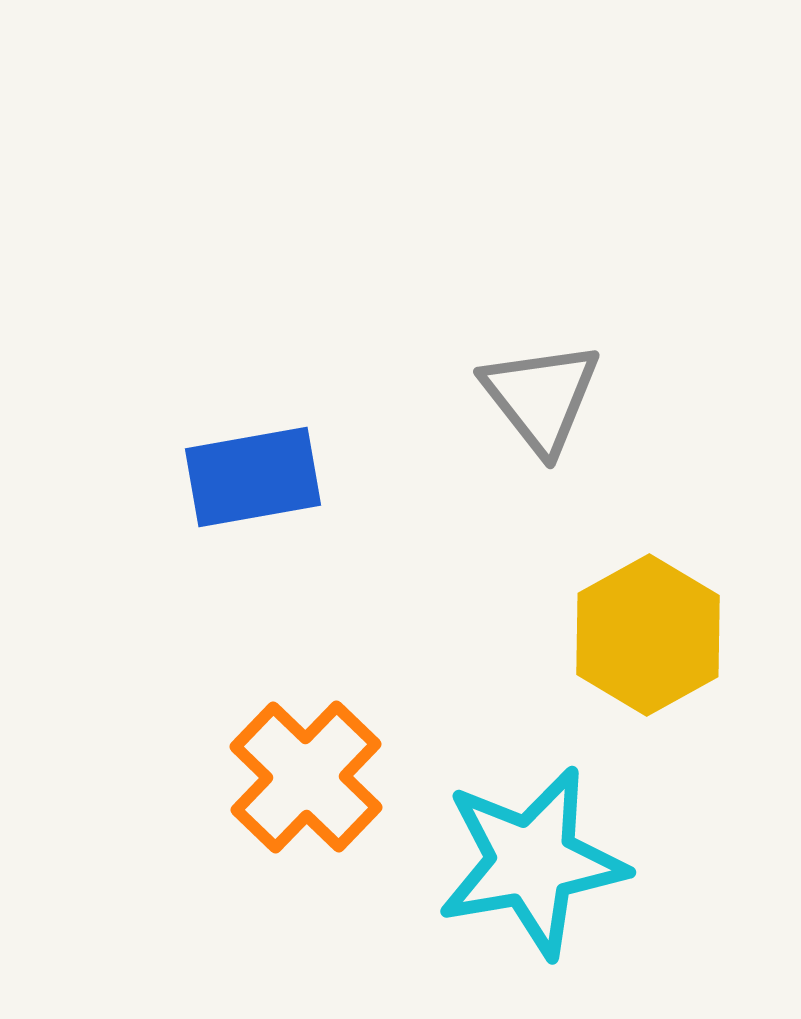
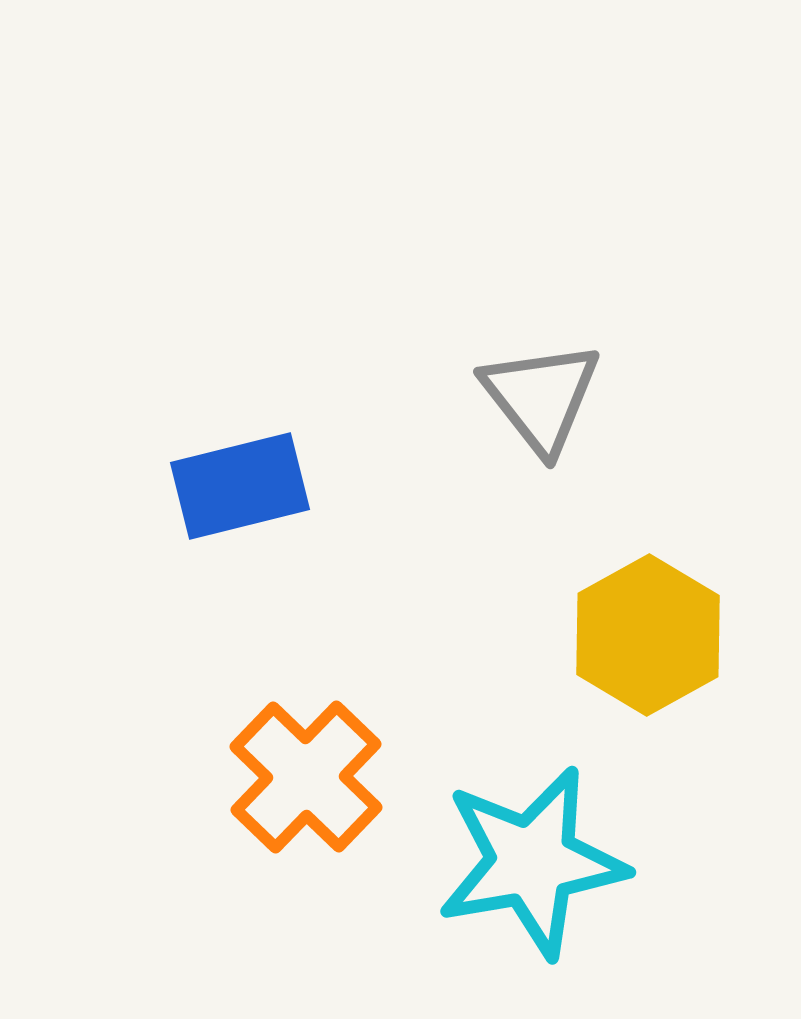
blue rectangle: moved 13 px left, 9 px down; rotated 4 degrees counterclockwise
